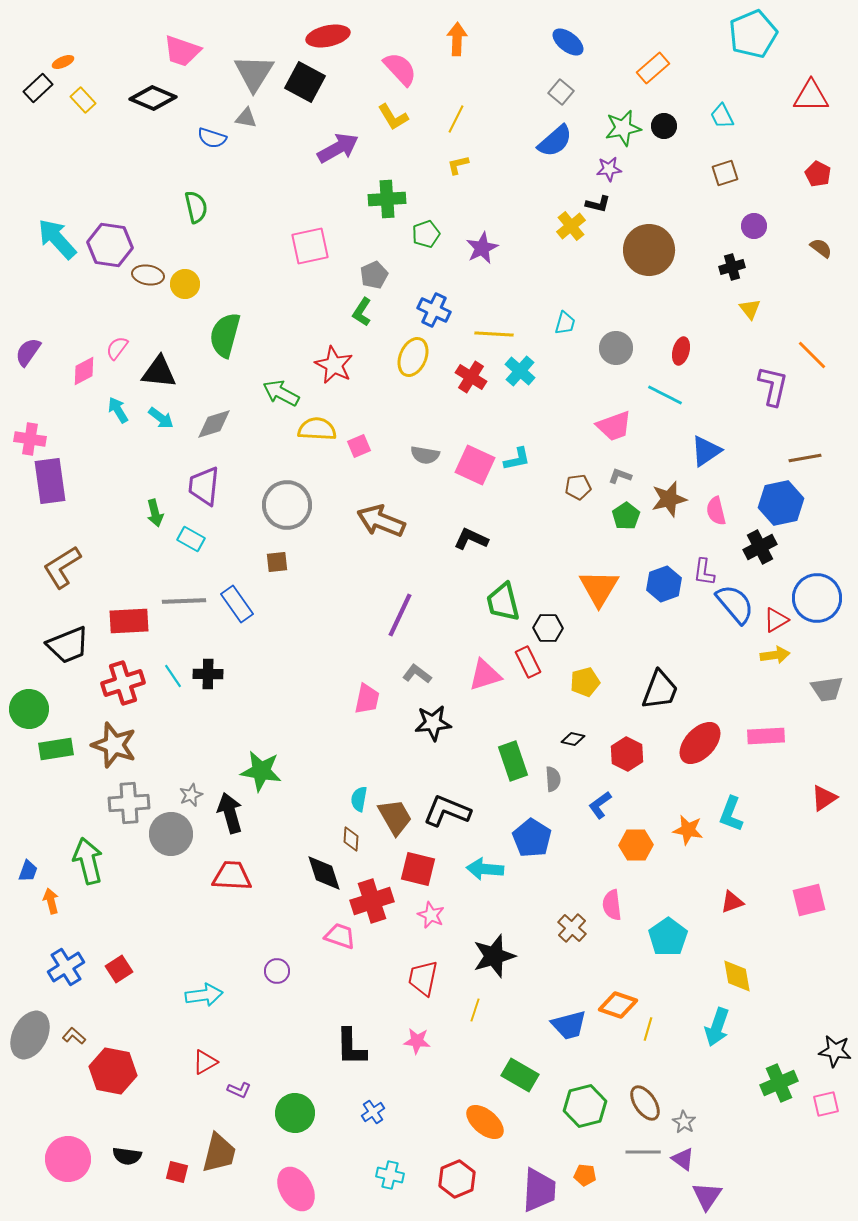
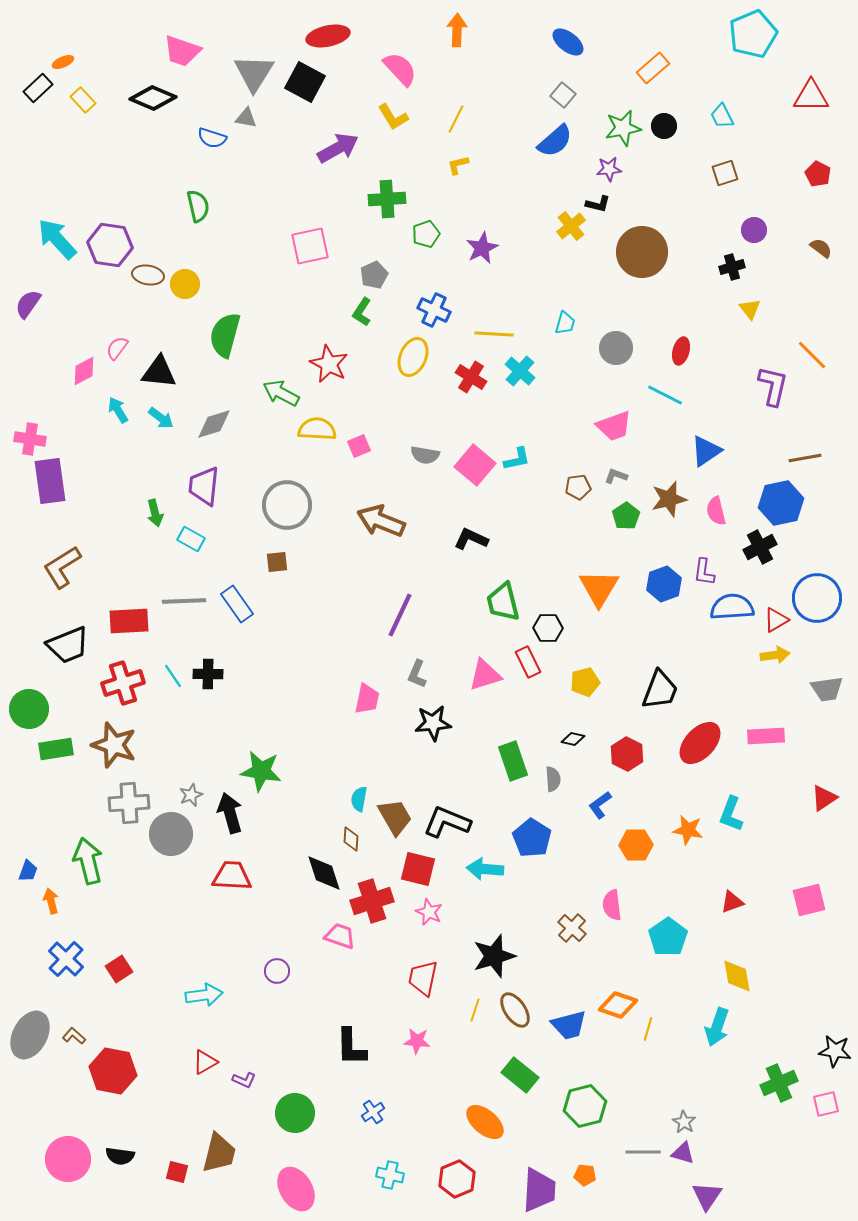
orange arrow at (457, 39): moved 9 px up
gray square at (561, 92): moved 2 px right, 3 px down
green semicircle at (196, 207): moved 2 px right, 1 px up
purple circle at (754, 226): moved 4 px down
brown circle at (649, 250): moved 7 px left, 2 px down
purple semicircle at (28, 352): moved 48 px up
red star at (334, 365): moved 5 px left, 1 px up
pink square at (475, 465): rotated 15 degrees clockwise
gray L-shape at (620, 476): moved 4 px left
blue semicircle at (735, 604): moved 3 px left, 3 px down; rotated 54 degrees counterclockwise
gray L-shape at (417, 674): rotated 104 degrees counterclockwise
black L-shape at (447, 811): moved 11 px down
pink star at (431, 915): moved 2 px left, 3 px up
blue cross at (66, 967): moved 8 px up; rotated 15 degrees counterclockwise
green rectangle at (520, 1075): rotated 9 degrees clockwise
purple L-shape at (239, 1090): moved 5 px right, 10 px up
brown ellipse at (645, 1103): moved 130 px left, 93 px up
black semicircle at (127, 1156): moved 7 px left
purple triangle at (683, 1159): moved 6 px up; rotated 20 degrees counterclockwise
